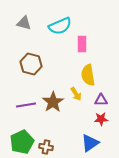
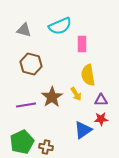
gray triangle: moved 7 px down
brown star: moved 1 px left, 5 px up
blue triangle: moved 7 px left, 13 px up
